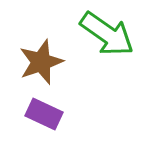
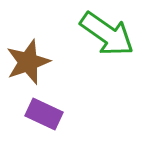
brown star: moved 13 px left
